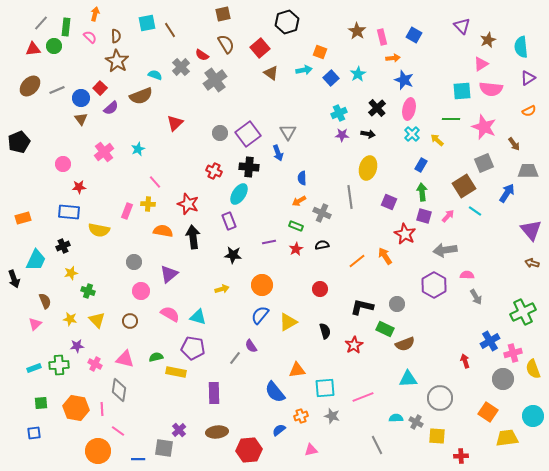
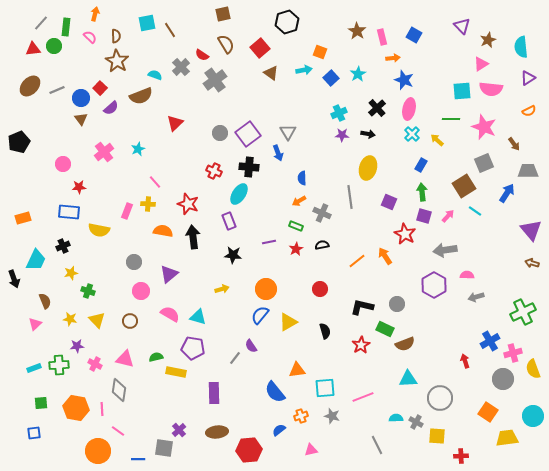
orange circle at (262, 285): moved 4 px right, 4 px down
gray arrow at (476, 297): rotated 105 degrees clockwise
red star at (354, 345): moved 7 px right
